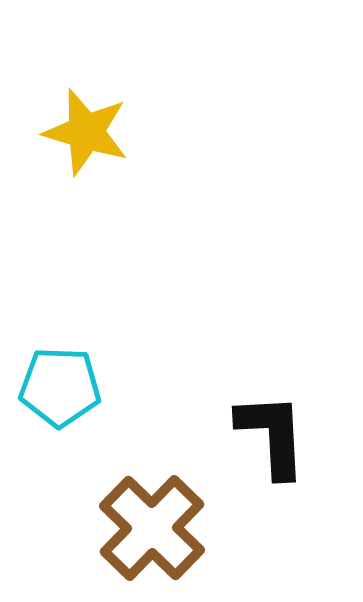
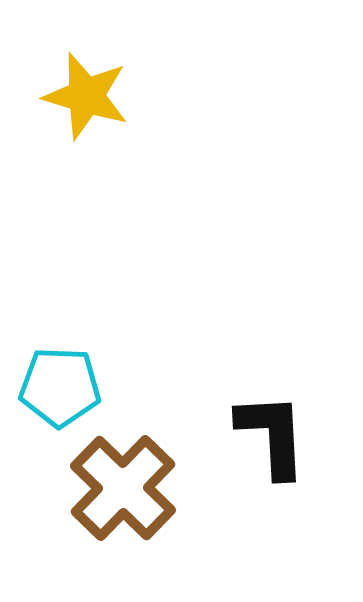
yellow star: moved 36 px up
brown cross: moved 29 px left, 40 px up
